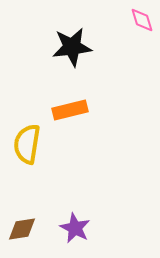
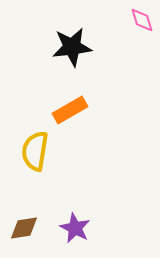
orange rectangle: rotated 16 degrees counterclockwise
yellow semicircle: moved 8 px right, 7 px down
brown diamond: moved 2 px right, 1 px up
